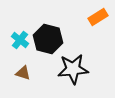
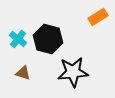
cyan cross: moved 2 px left, 1 px up
black star: moved 3 px down
